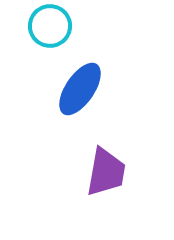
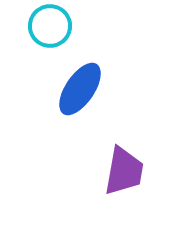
purple trapezoid: moved 18 px right, 1 px up
